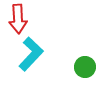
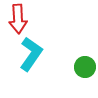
cyan L-shape: rotated 8 degrees counterclockwise
